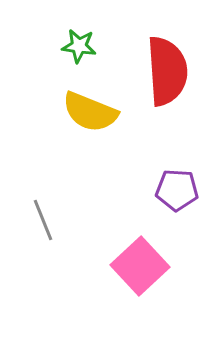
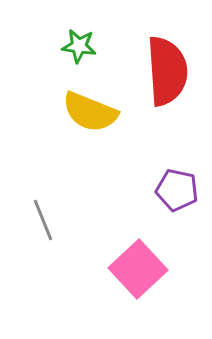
purple pentagon: rotated 9 degrees clockwise
pink square: moved 2 px left, 3 px down
